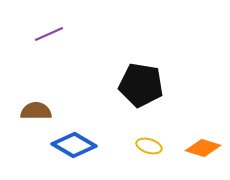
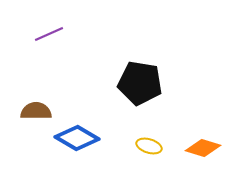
black pentagon: moved 1 px left, 2 px up
blue diamond: moved 3 px right, 7 px up
